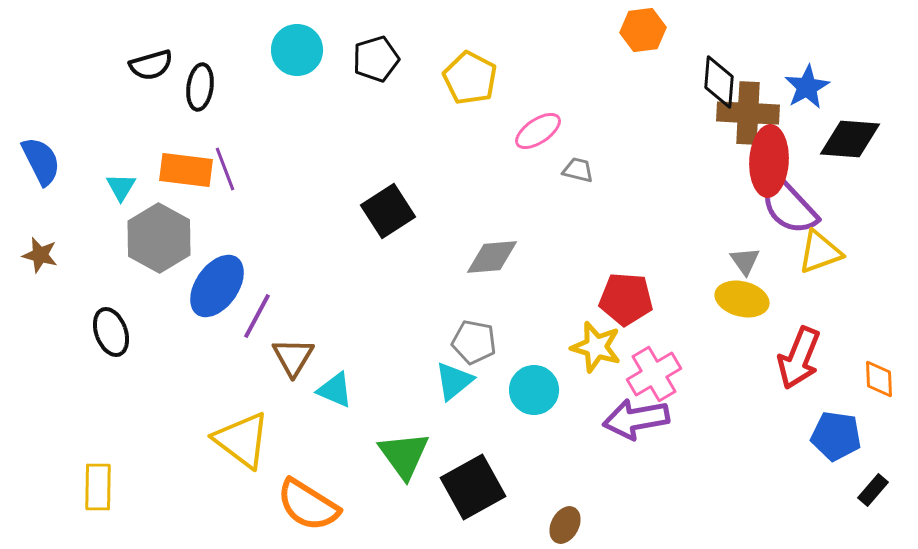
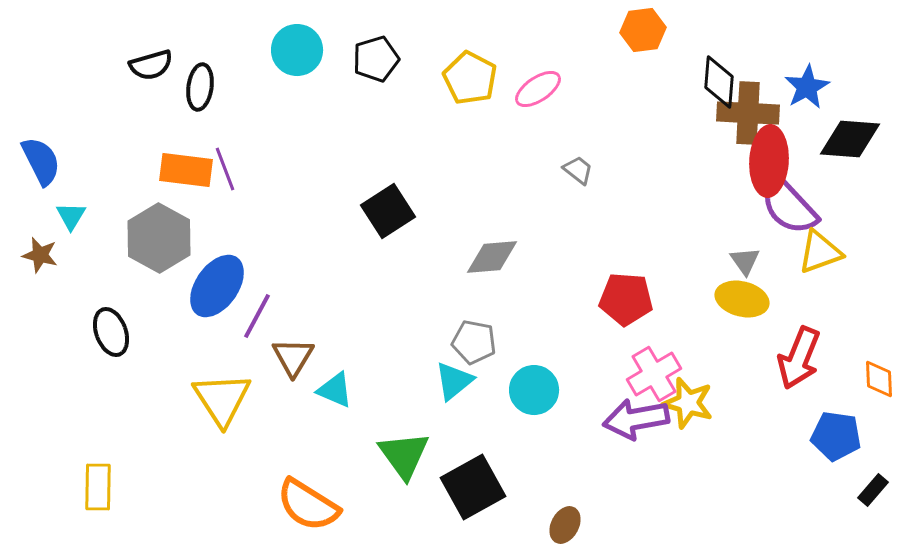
pink ellipse at (538, 131): moved 42 px up
gray trapezoid at (578, 170): rotated 24 degrees clockwise
cyan triangle at (121, 187): moved 50 px left, 29 px down
yellow star at (596, 347): moved 92 px right, 56 px down
yellow triangle at (242, 440): moved 20 px left, 41 px up; rotated 20 degrees clockwise
